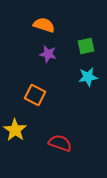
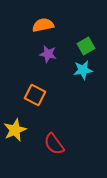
orange semicircle: moved 1 px left; rotated 30 degrees counterclockwise
green square: rotated 18 degrees counterclockwise
cyan star: moved 5 px left, 7 px up
yellow star: rotated 15 degrees clockwise
red semicircle: moved 6 px left, 1 px down; rotated 145 degrees counterclockwise
